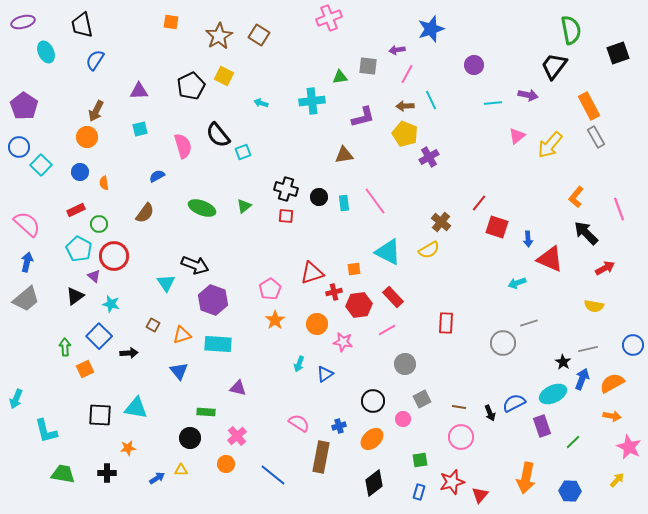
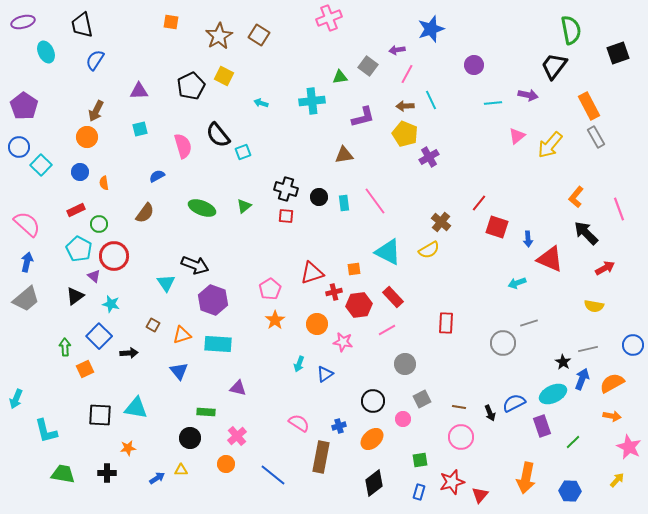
gray square at (368, 66): rotated 30 degrees clockwise
